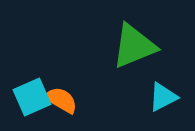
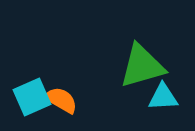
green triangle: moved 8 px right, 20 px down; rotated 6 degrees clockwise
cyan triangle: rotated 24 degrees clockwise
